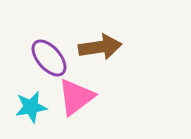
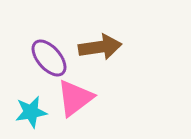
pink triangle: moved 1 px left, 1 px down
cyan star: moved 5 px down
